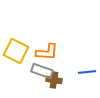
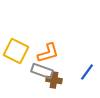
orange L-shape: moved 1 px right, 1 px down; rotated 20 degrees counterclockwise
blue line: rotated 48 degrees counterclockwise
